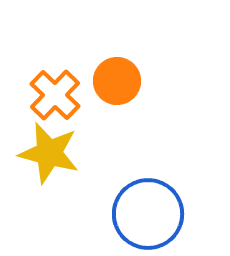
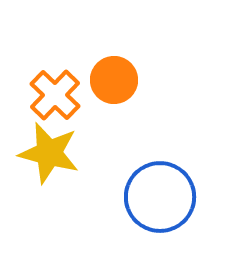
orange circle: moved 3 px left, 1 px up
blue circle: moved 12 px right, 17 px up
